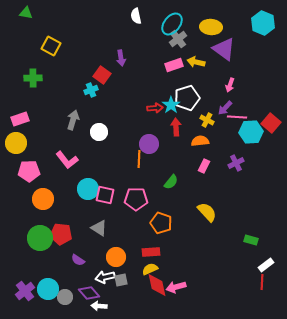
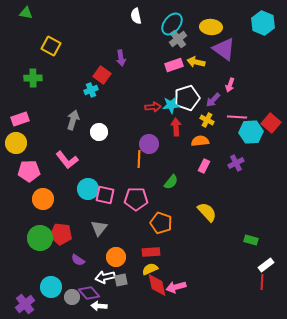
cyan star at (171, 105): rotated 30 degrees clockwise
red arrow at (155, 108): moved 2 px left, 1 px up
purple arrow at (225, 108): moved 12 px left, 8 px up
gray triangle at (99, 228): rotated 36 degrees clockwise
cyan circle at (48, 289): moved 3 px right, 2 px up
purple cross at (25, 291): moved 13 px down
gray circle at (65, 297): moved 7 px right
